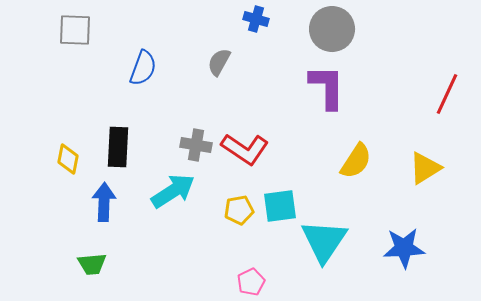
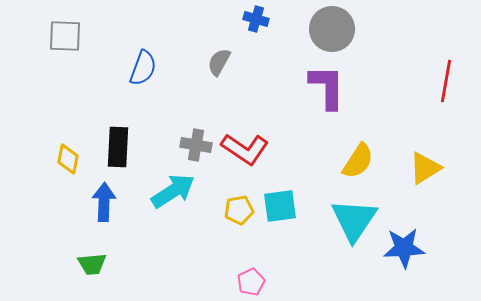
gray square: moved 10 px left, 6 px down
red line: moved 1 px left, 13 px up; rotated 15 degrees counterclockwise
yellow semicircle: moved 2 px right
cyan triangle: moved 30 px right, 21 px up
